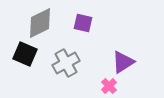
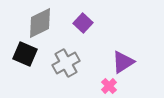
purple square: rotated 30 degrees clockwise
